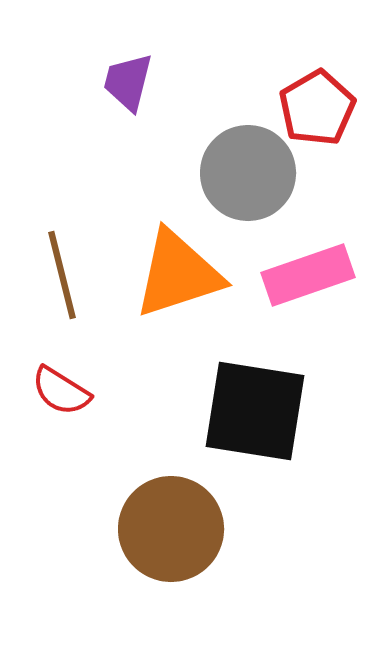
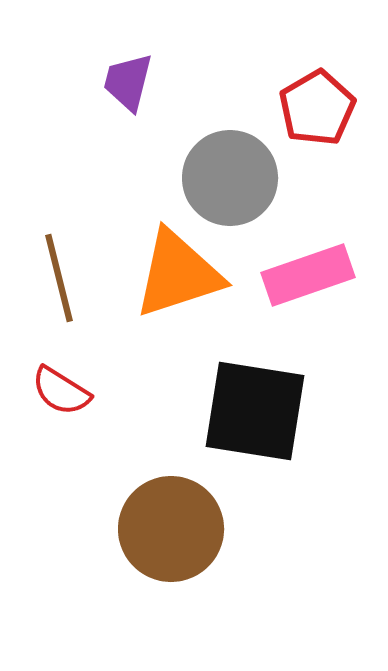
gray circle: moved 18 px left, 5 px down
brown line: moved 3 px left, 3 px down
